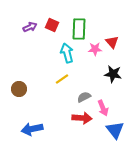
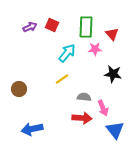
green rectangle: moved 7 px right, 2 px up
red triangle: moved 8 px up
cyan arrow: rotated 54 degrees clockwise
gray semicircle: rotated 32 degrees clockwise
